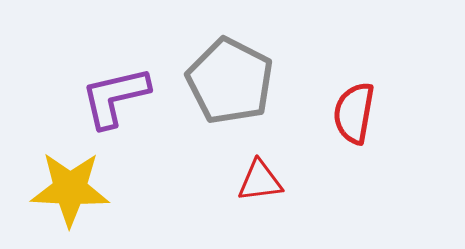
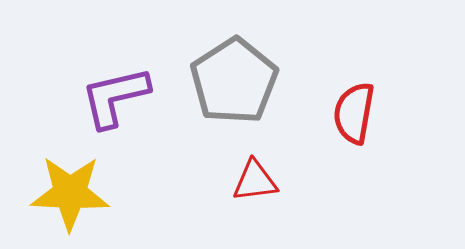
gray pentagon: moved 4 px right; rotated 12 degrees clockwise
red triangle: moved 5 px left
yellow star: moved 4 px down
